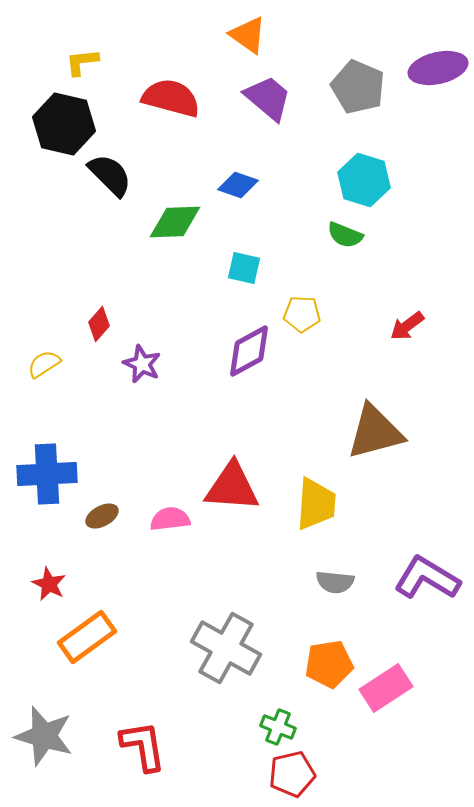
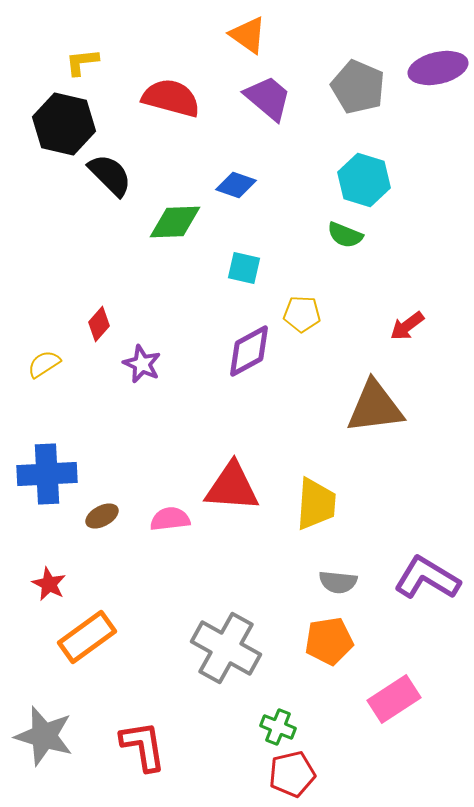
blue diamond: moved 2 px left
brown triangle: moved 25 px up; rotated 8 degrees clockwise
gray semicircle: moved 3 px right
orange pentagon: moved 23 px up
pink rectangle: moved 8 px right, 11 px down
